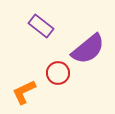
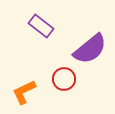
purple semicircle: moved 2 px right
red circle: moved 6 px right, 6 px down
